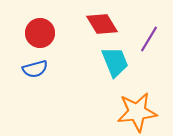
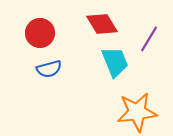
blue semicircle: moved 14 px right
